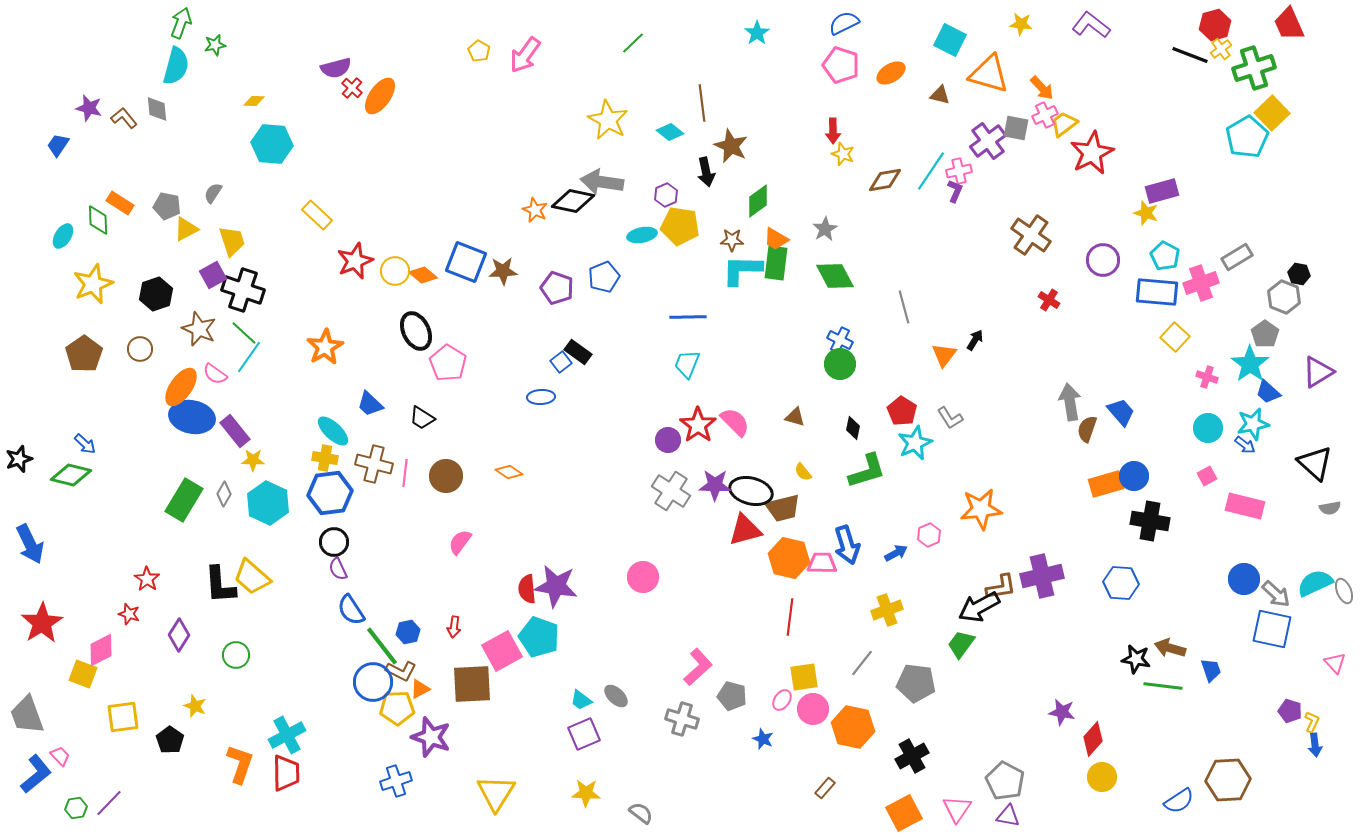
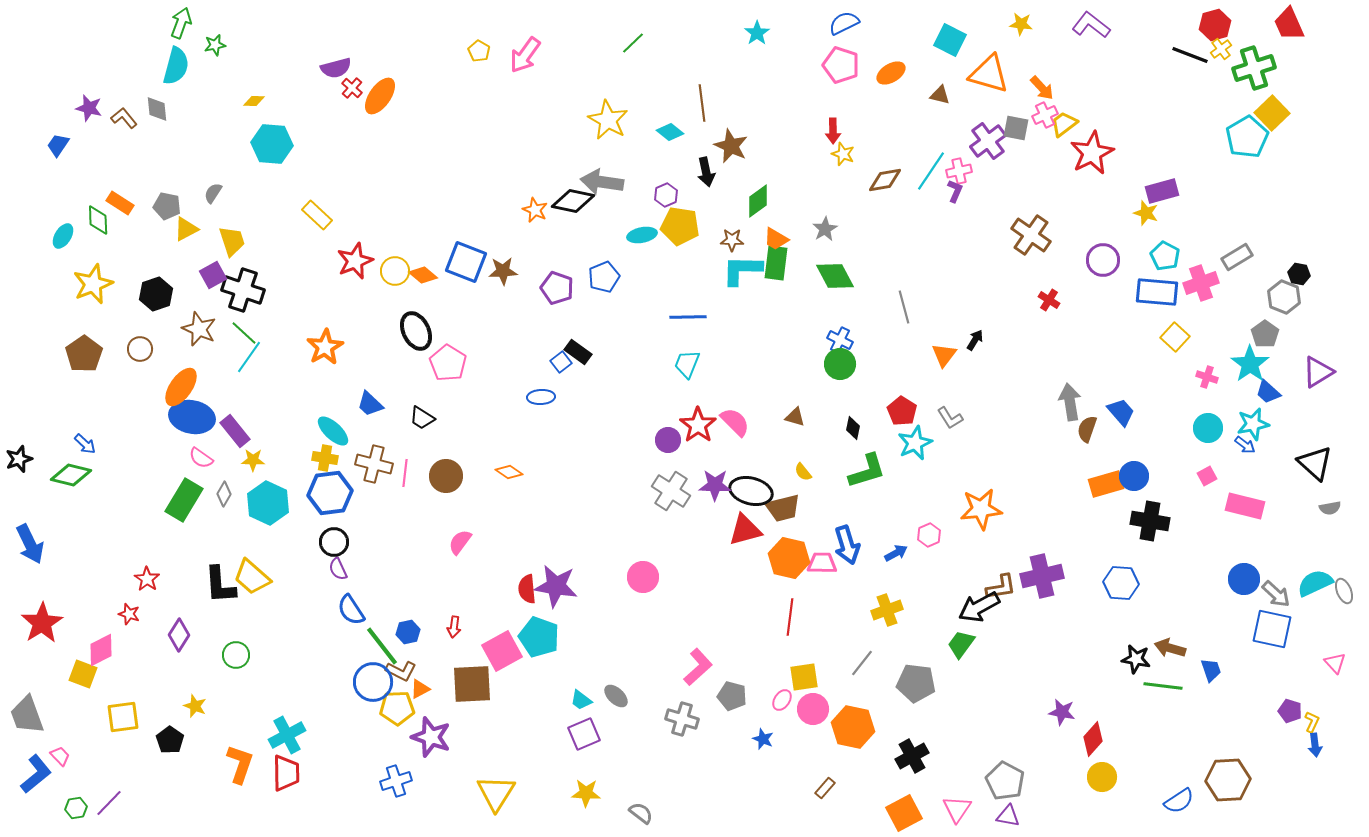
pink semicircle at (215, 374): moved 14 px left, 84 px down
